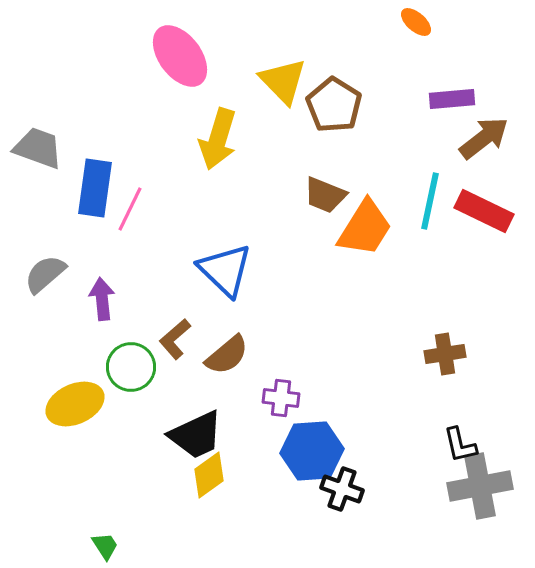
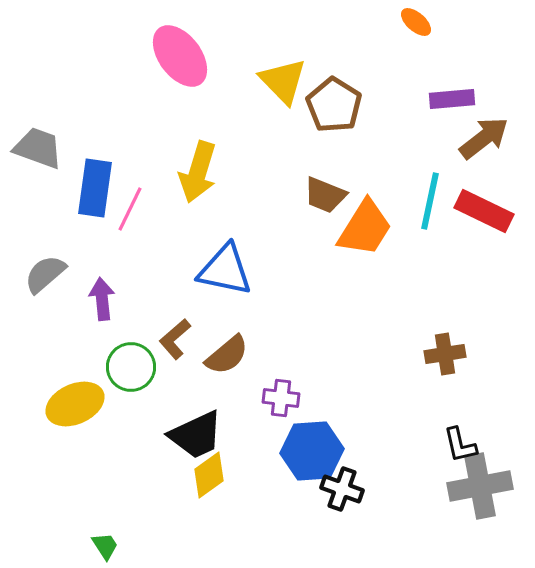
yellow arrow: moved 20 px left, 33 px down
blue triangle: rotated 32 degrees counterclockwise
